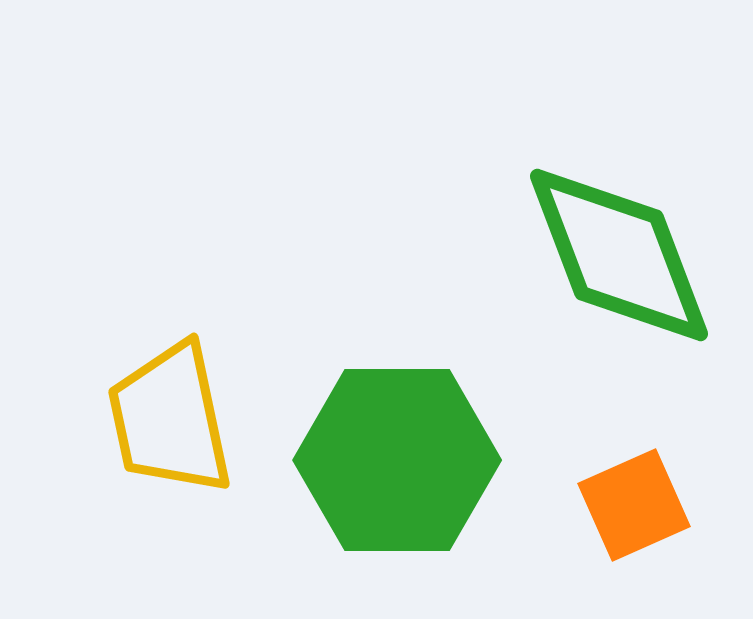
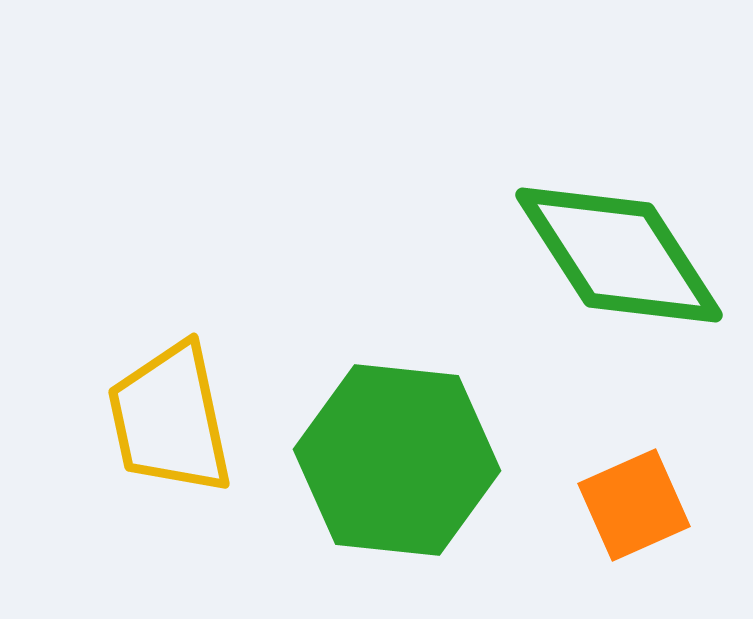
green diamond: rotated 12 degrees counterclockwise
green hexagon: rotated 6 degrees clockwise
